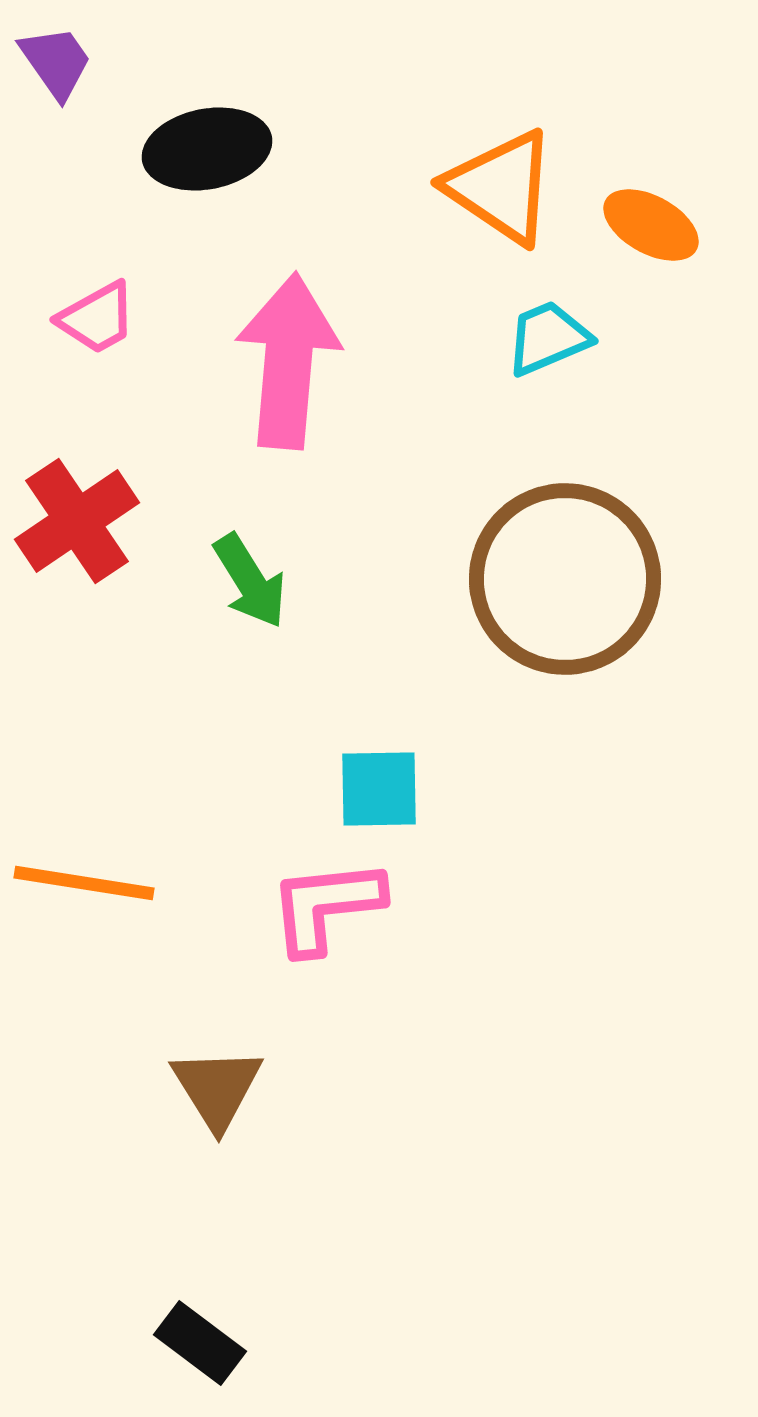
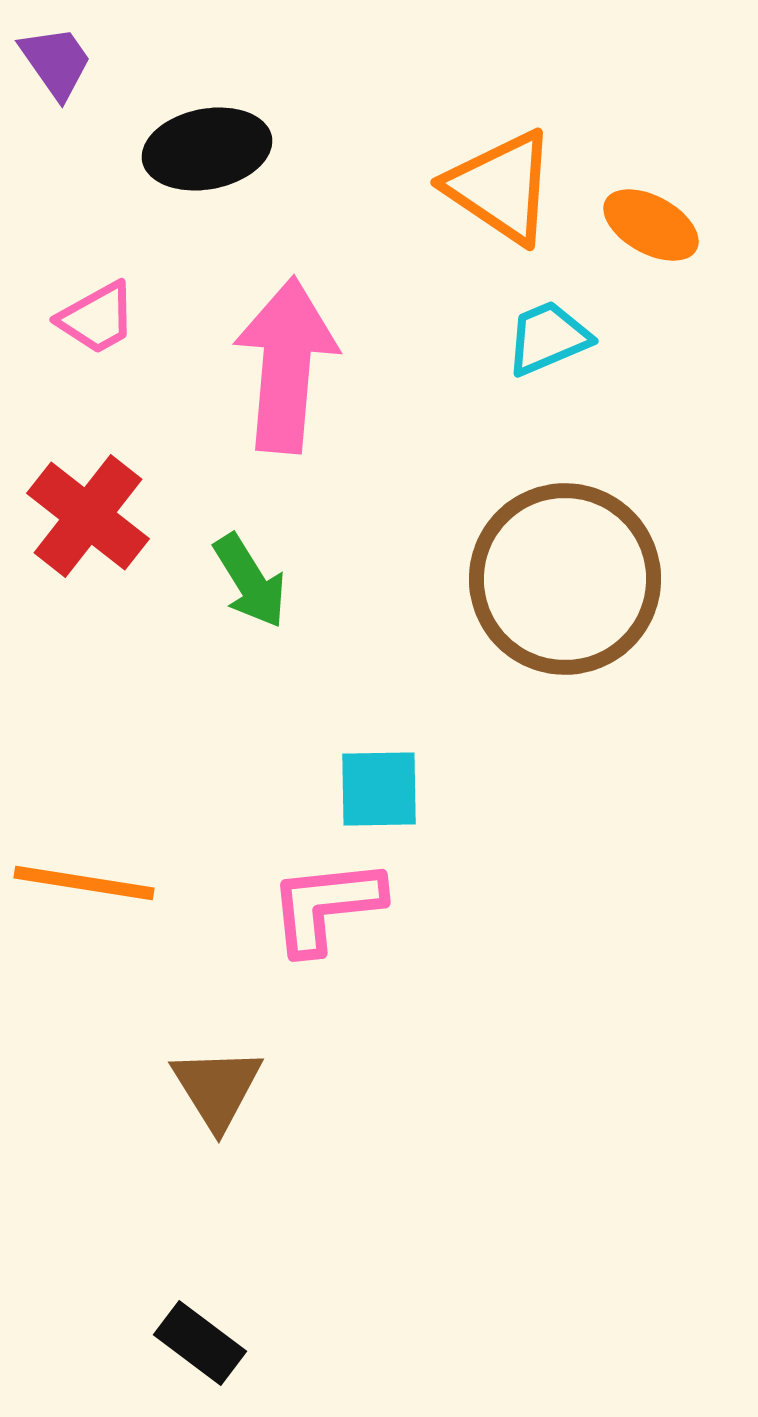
pink arrow: moved 2 px left, 4 px down
red cross: moved 11 px right, 5 px up; rotated 18 degrees counterclockwise
